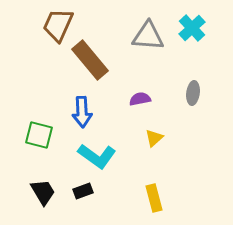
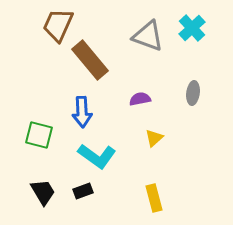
gray triangle: rotated 16 degrees clockwise
